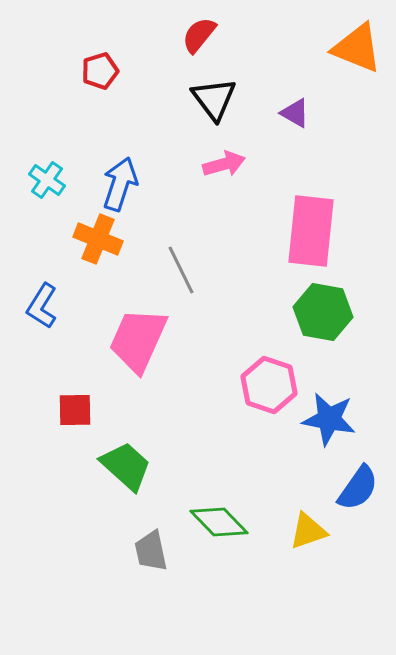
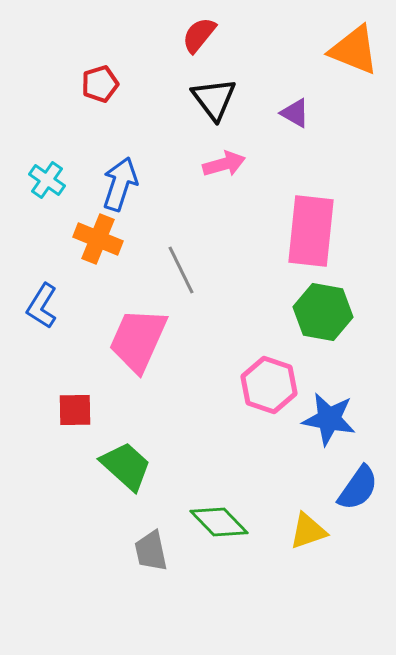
orange triangle: moved 3 px left, 2 px down
red pentagon: moved 13 px down
